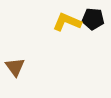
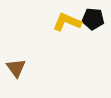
brown triangle: moved 1 px right, 1 px down
